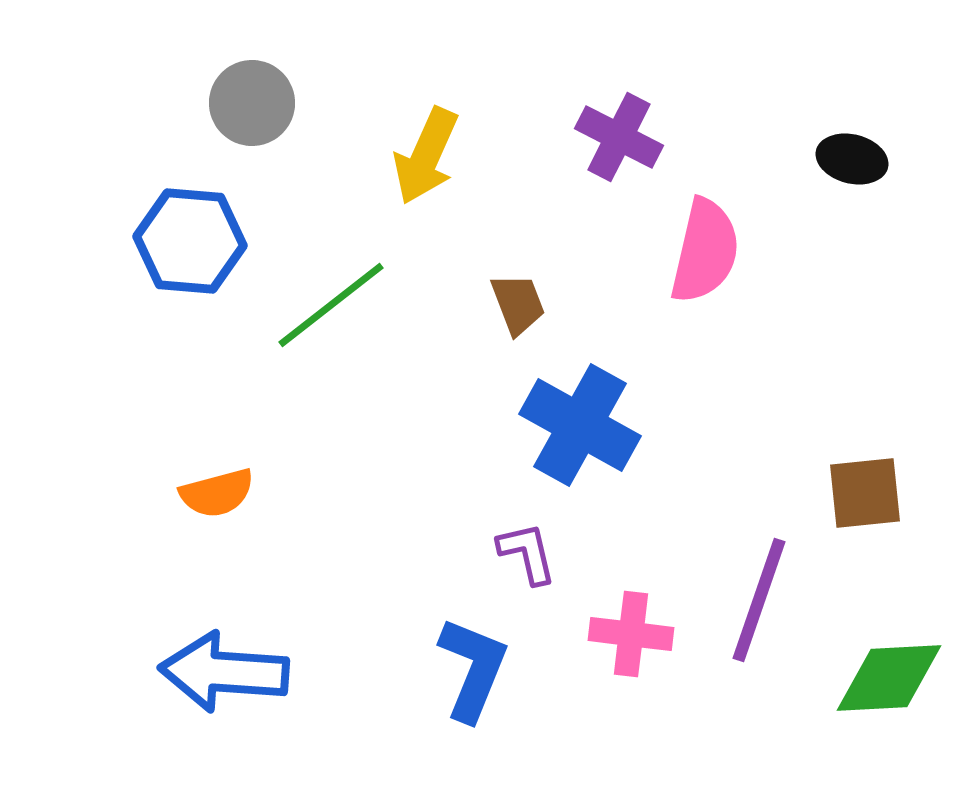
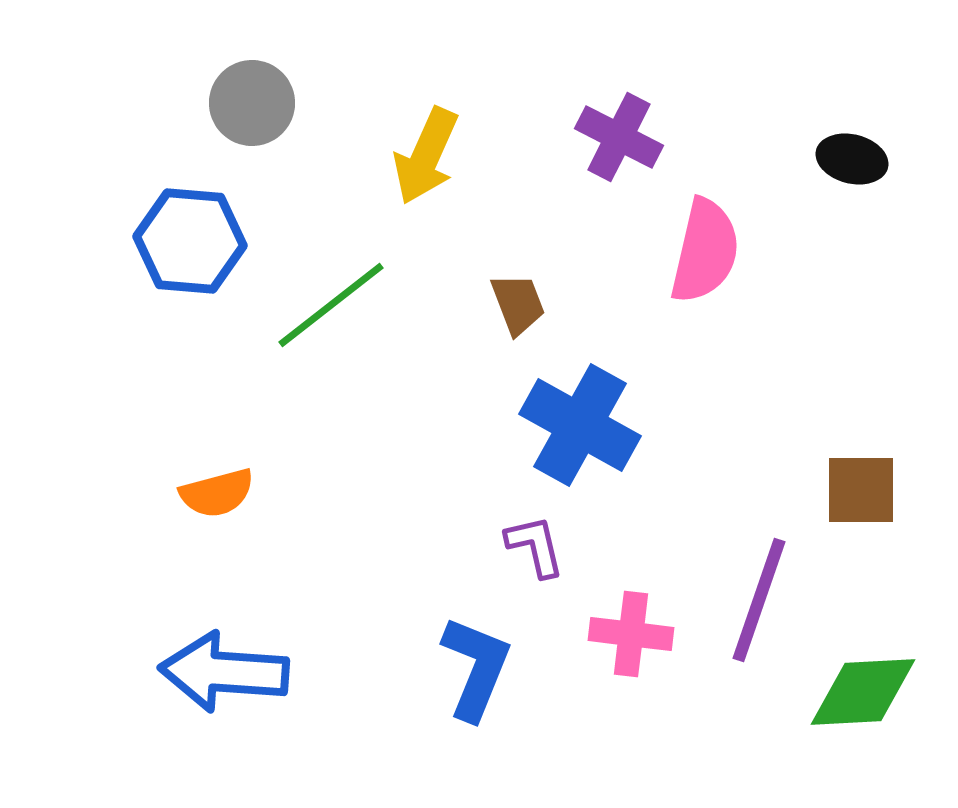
brown square: moved 4 px left, 3 px up; rotated 6 degrees clockwise
purple L-shape: moved 8 px right, 7 px up
blue L-shape: moved 3 px right, 1 px up
green diamond: moved 26 px left, 14 px down
